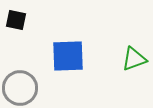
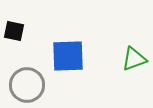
black square: moved 2 px left, 11 px down
gray circle: moved 7 px right, 3 px up
